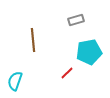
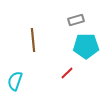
cyan pentagon: moved 3 px left, 6 px up; rotated 10 degrees clockwise
